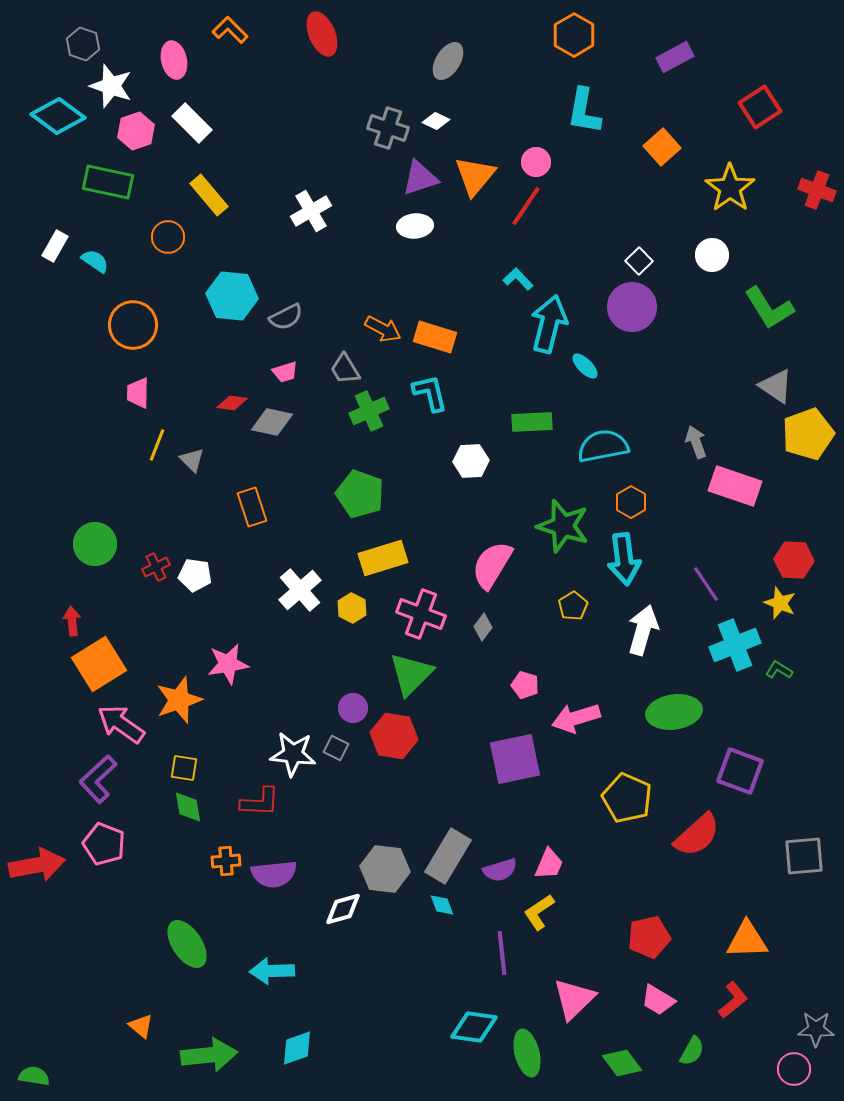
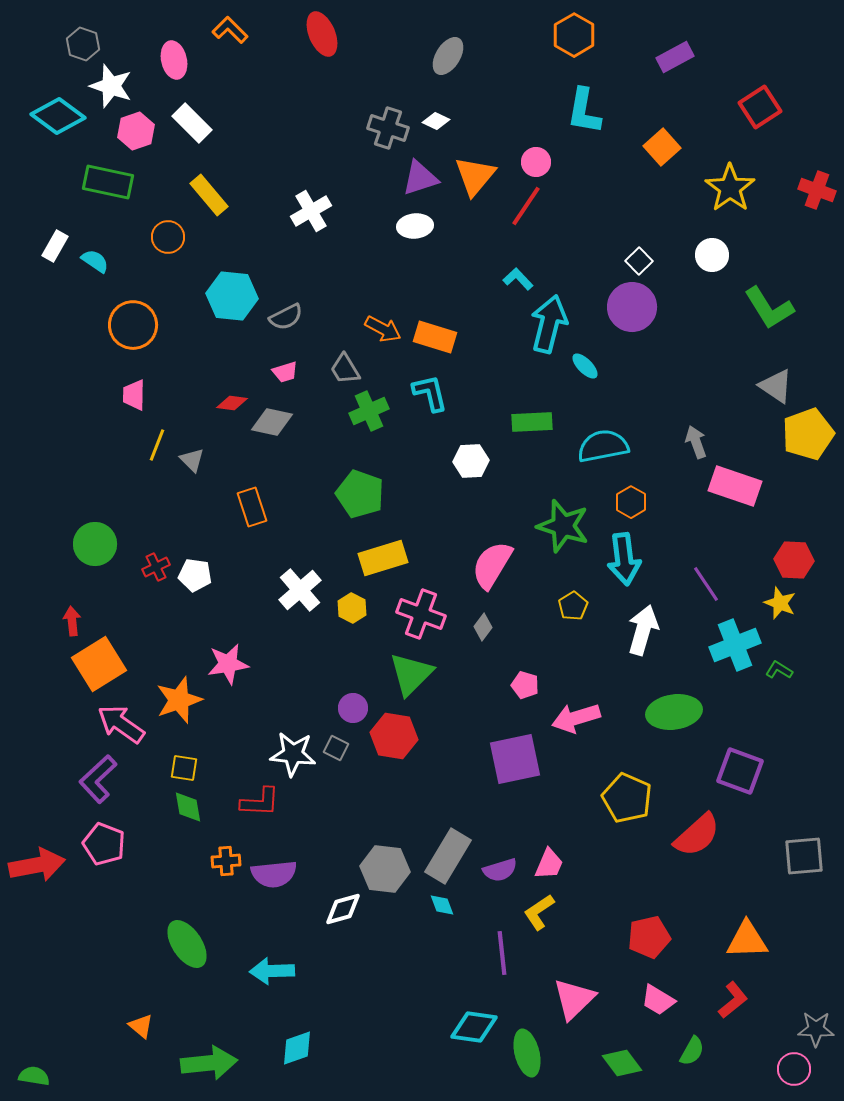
gray ellipse at (448, 61): moved 5 px up
pink trapezoid at (138, 393): moved 4 px left, 2 px down
green arrow at (209, 1055): moved 8 px down
